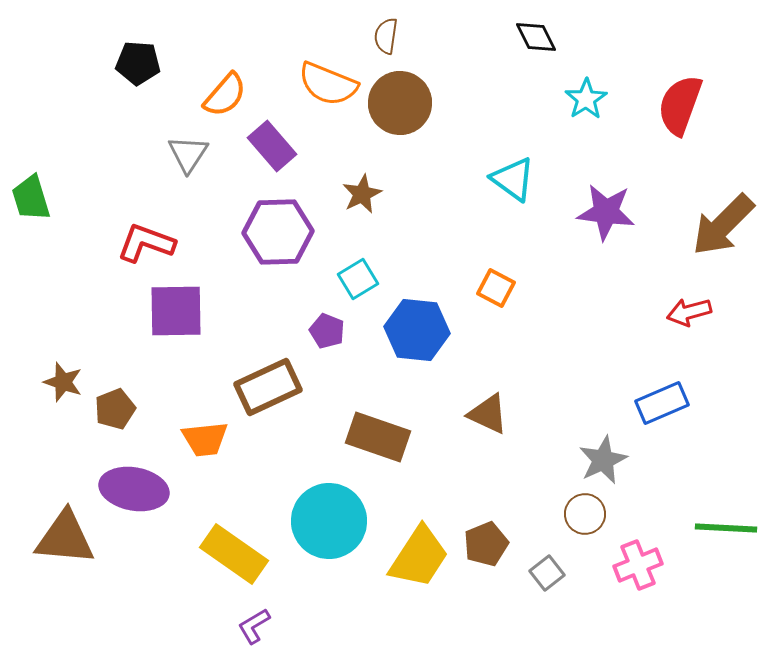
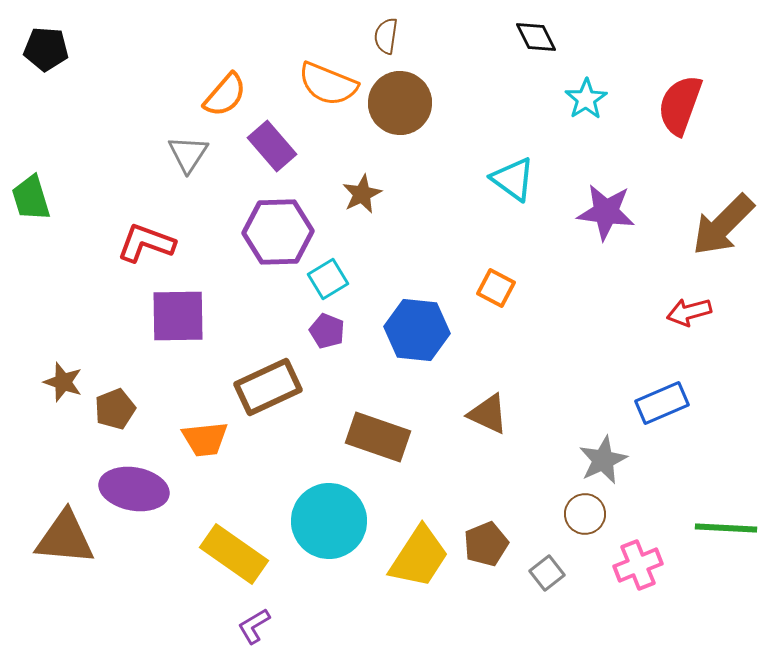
black pentagon at (138, 63): moved 92 px left, 14 px up
cyan square at (358, 279): moved 30 px left
purple square at (176, 311): moved 2 px right, 5 px down
